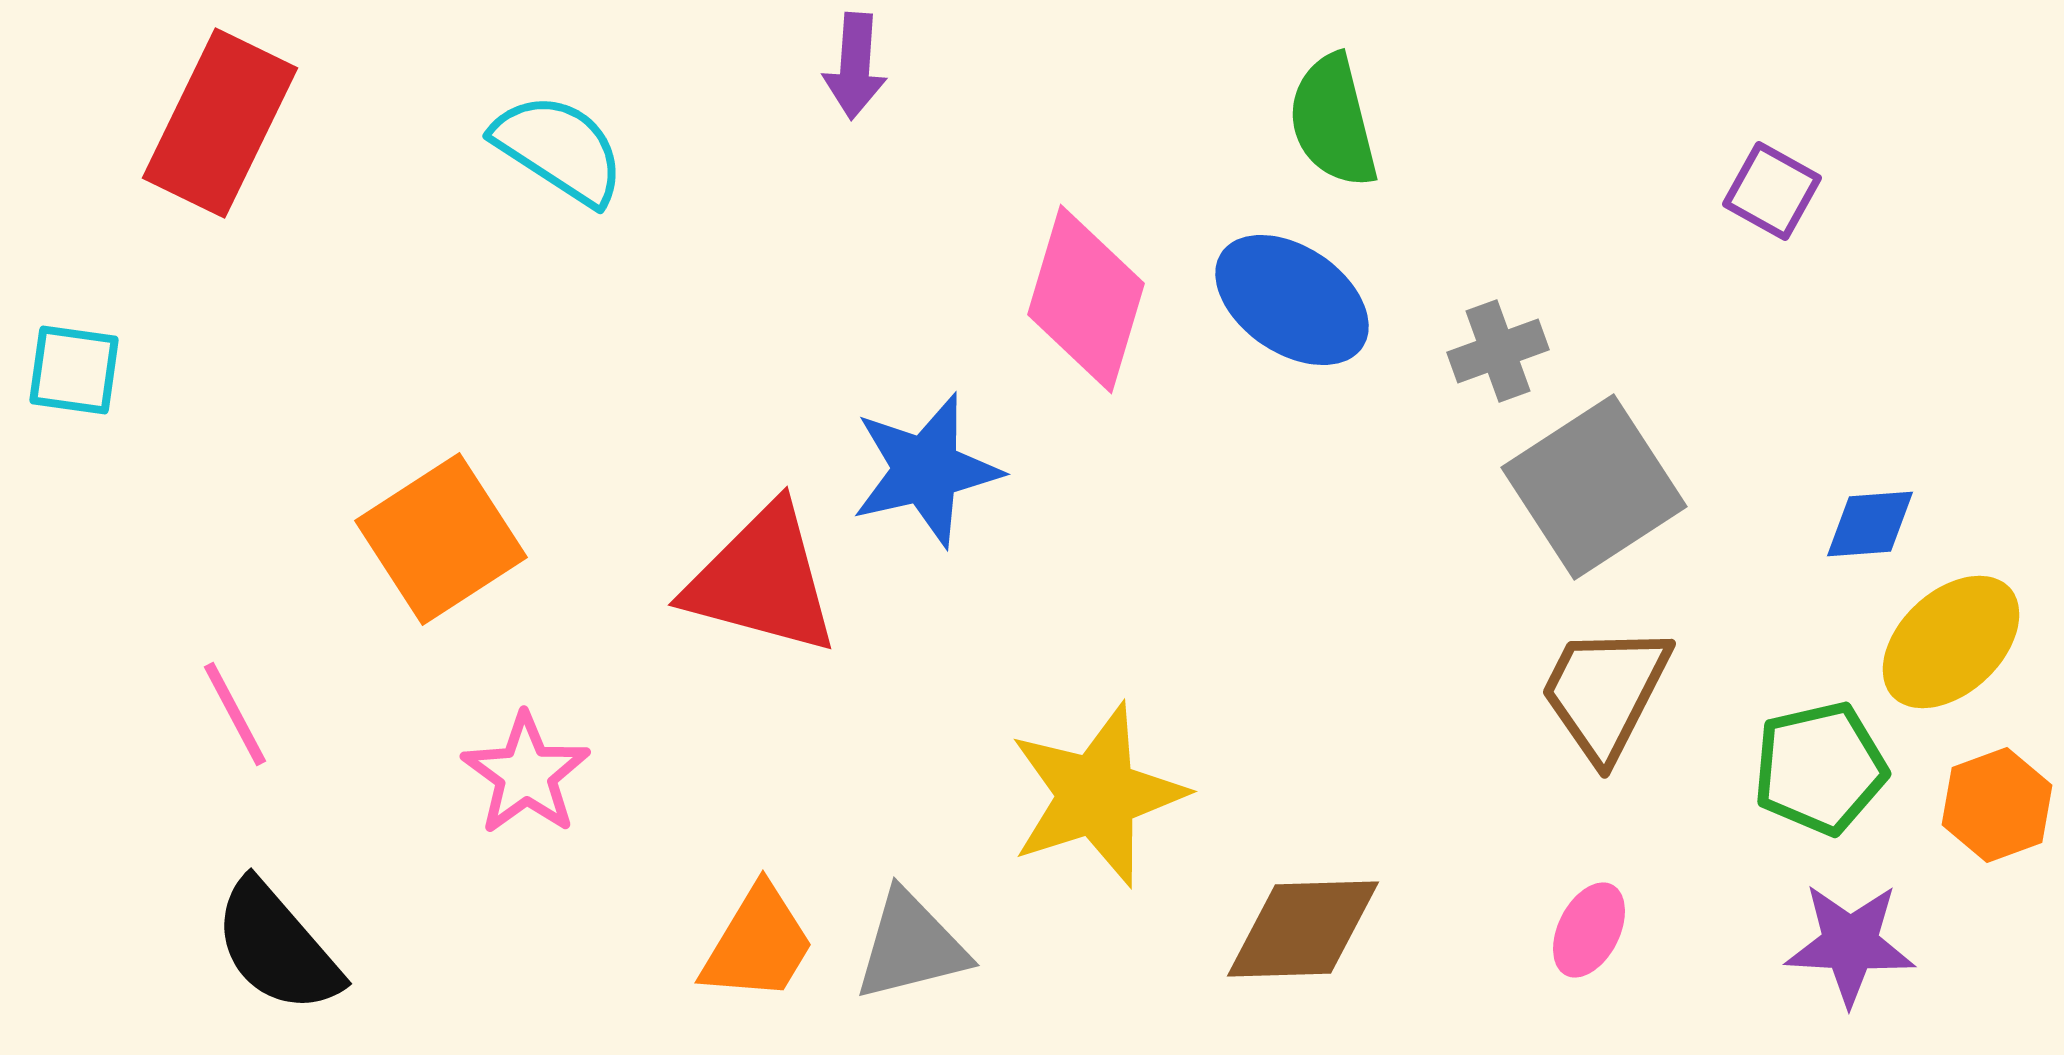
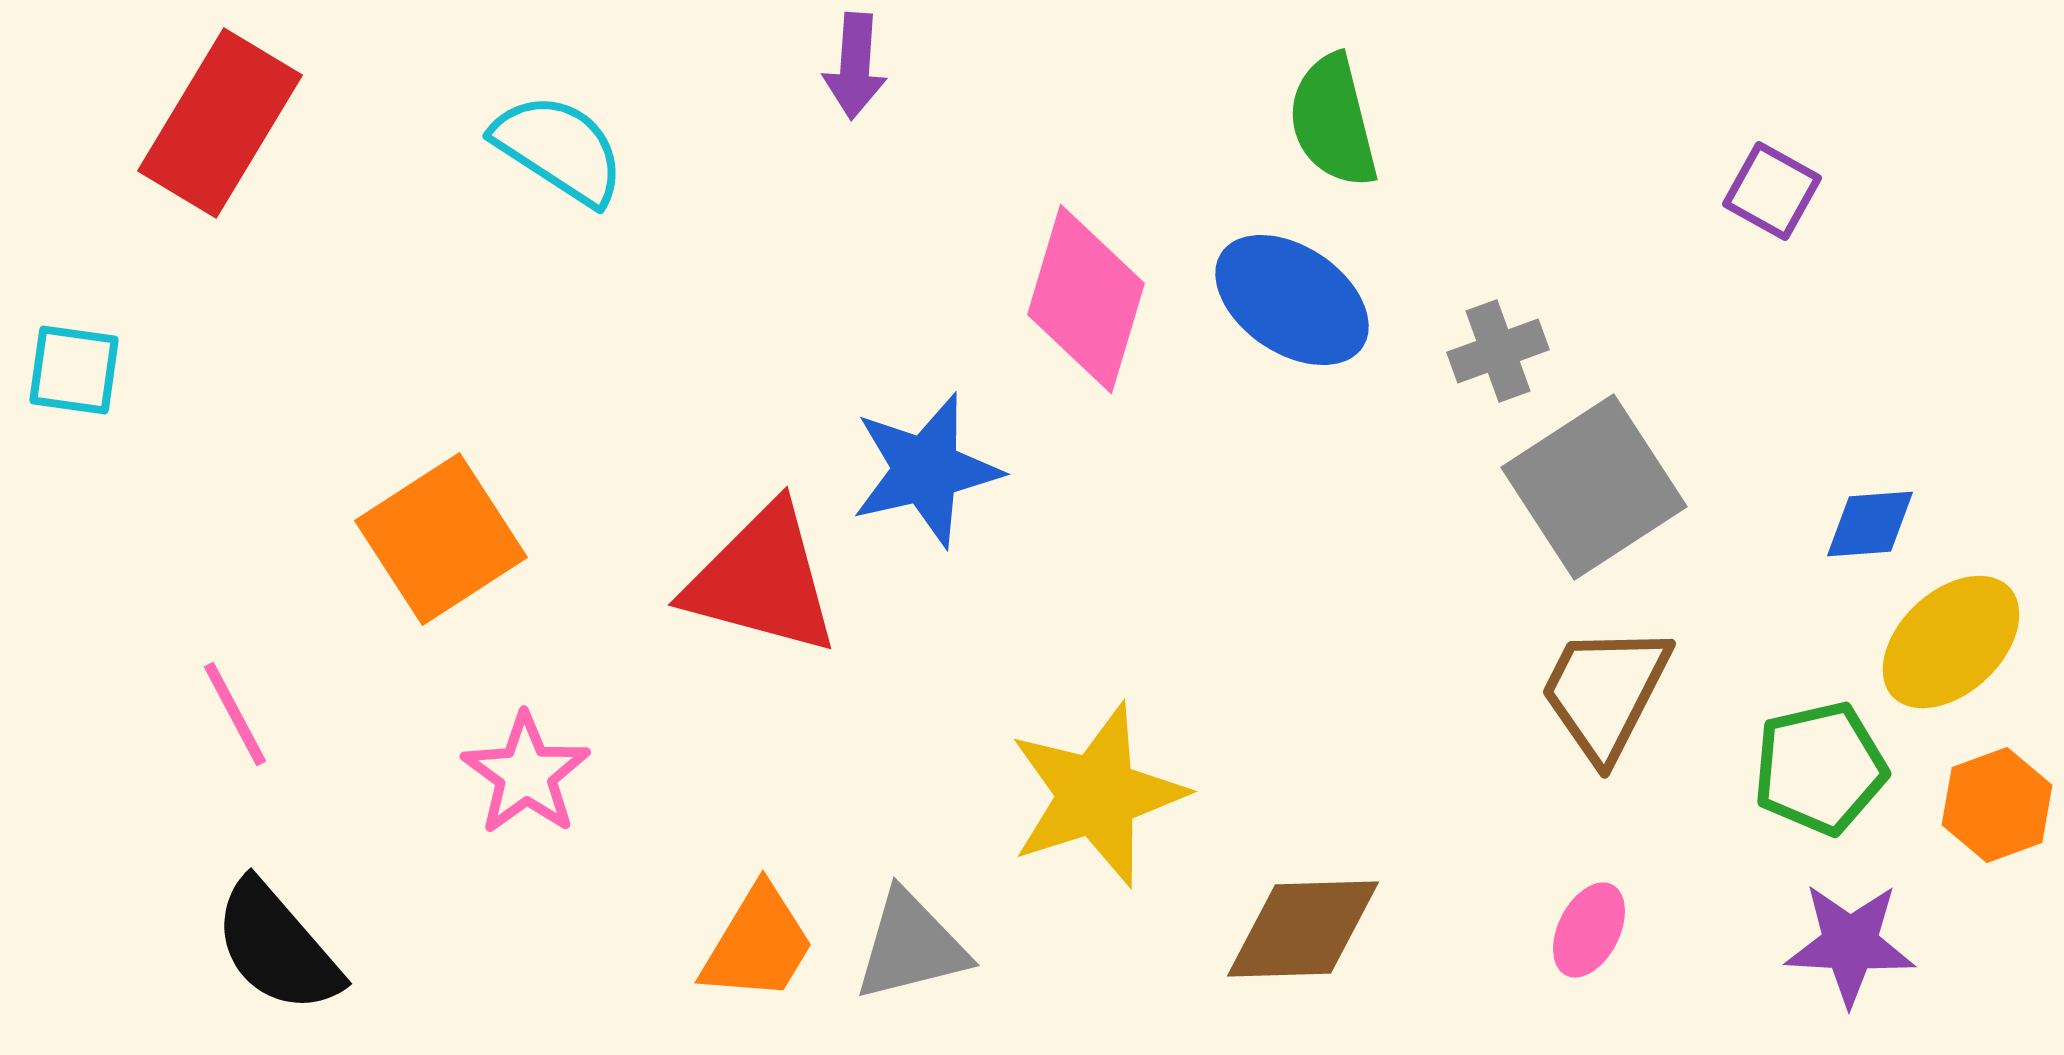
red rectangle: rotated 5 degrees clockwise
